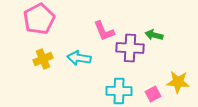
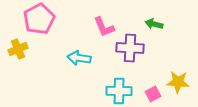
pink L-shape: moved 4 px up
green arrow: moved 11 px up
yellow cross: moved 25 px left, 10 px up
